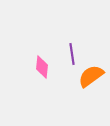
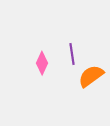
pink diamond: moved 4 px up; rotated 20 degrees clockwise
